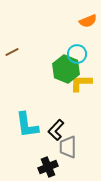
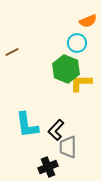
cyan circle: moved 11 px up
